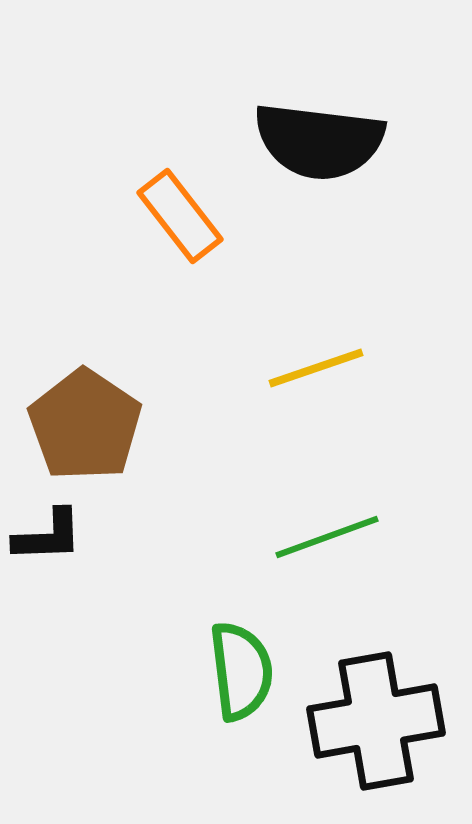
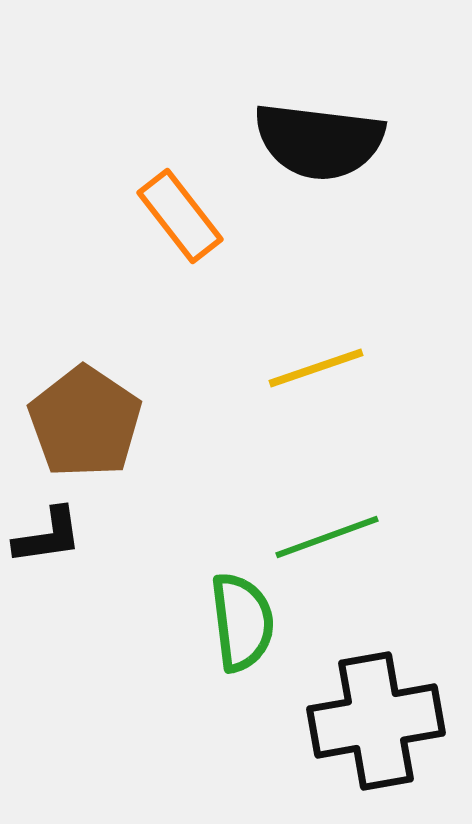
brown pentagon: moved 3 px up
black L-shape: rotated 6 degrees counterclockwise
green semicircle: moved 1 px right, 49 px up
